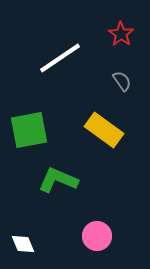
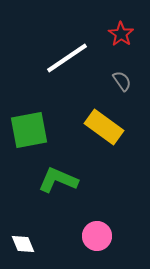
white line: moved 7 px right
yellow rectangle: moved 3 px up
